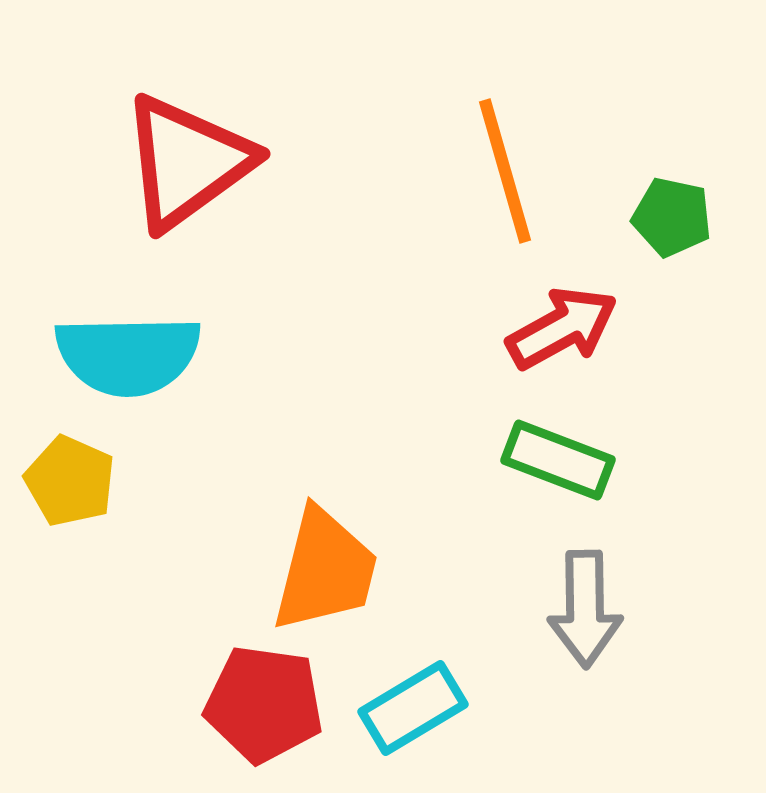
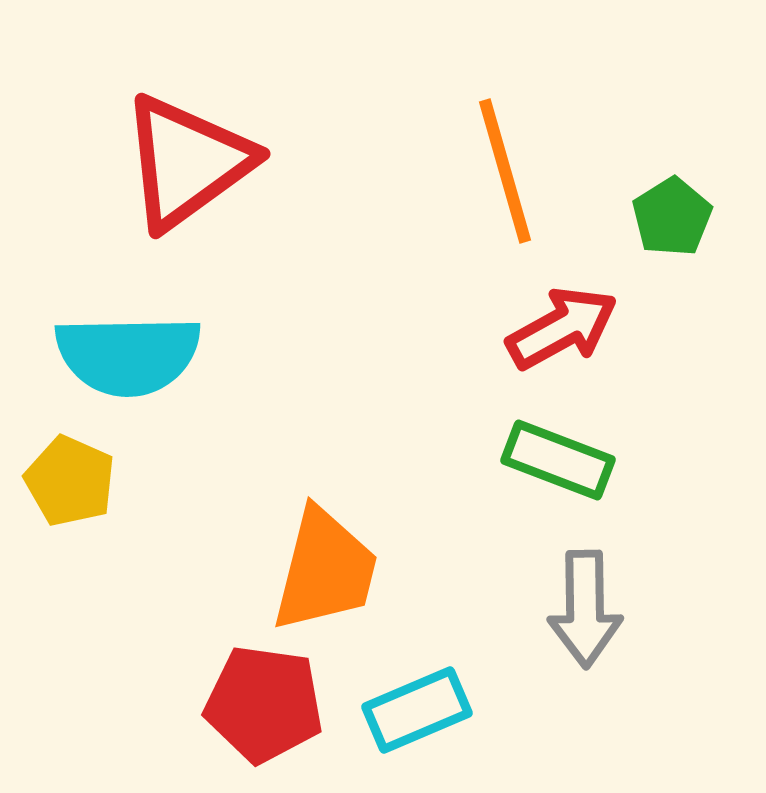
green pentagon: rotated 28 degrees clockwise
cyan rectangle: moved 4 px right, 2 px down; rotated 8 degrees clockwise
